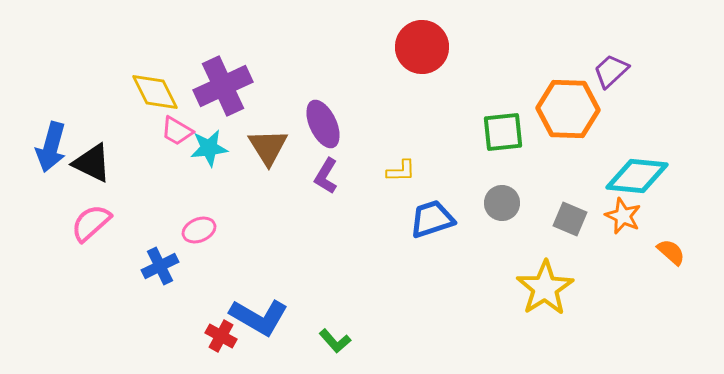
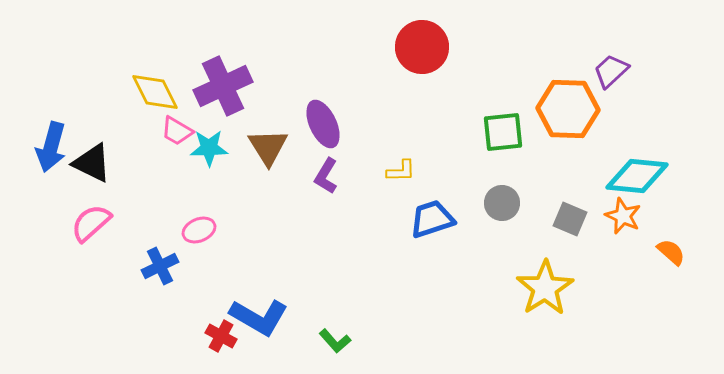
cyan star: rotated 6 degrees clockwise
